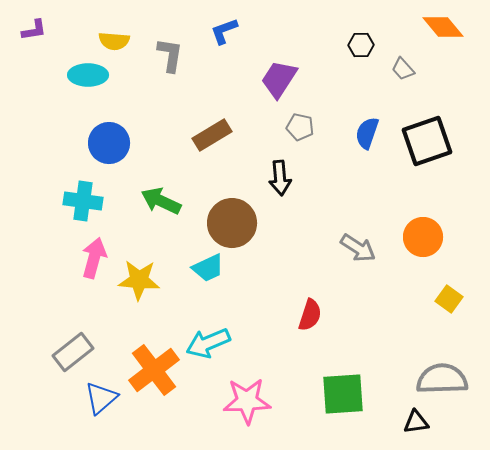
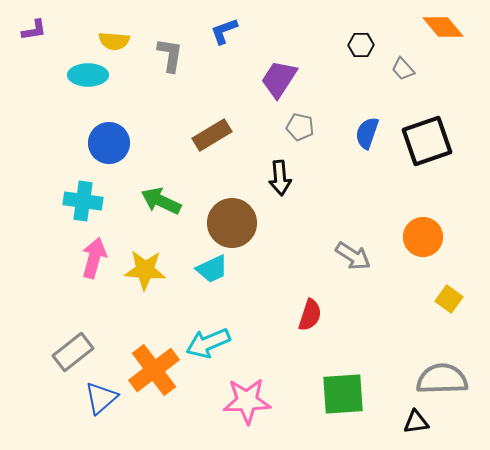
gray arrow: moved 5 px left, 8 px down
cyan trapezoid: moved 4 px right, 1 px down
yellow star: moved 6 px right, 10 px up
